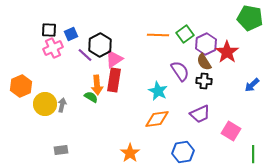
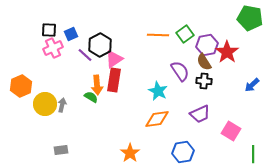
purple hexagon: moved 1 px right, 1 px down; rotated 15 degrees clockwise
